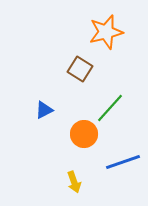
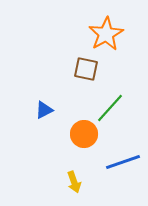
orange star: moved 2 px down; rotated 16 degrees counterclockwise
brown square: moved 6 px right; rotated 20 degrees counterclockwise
